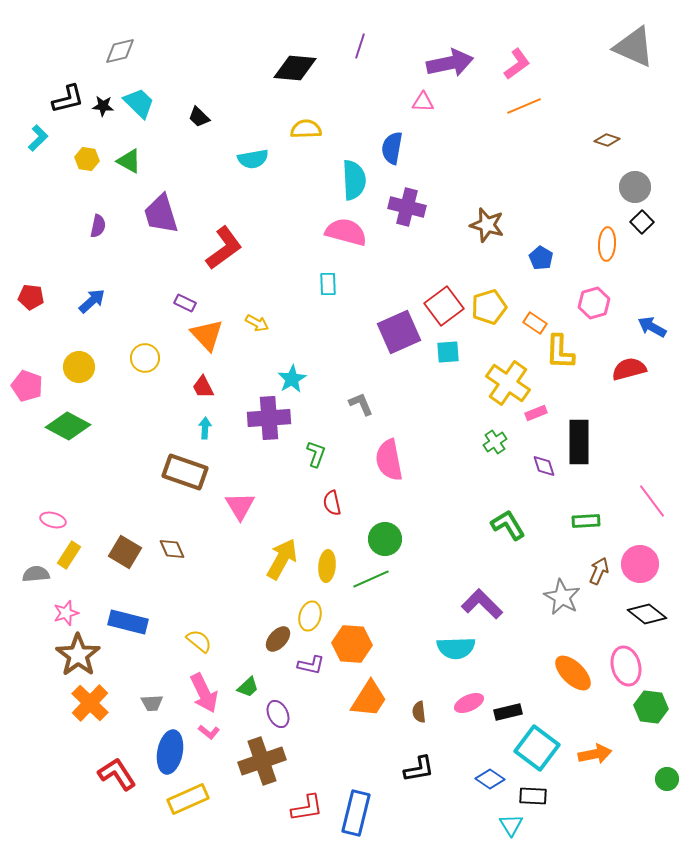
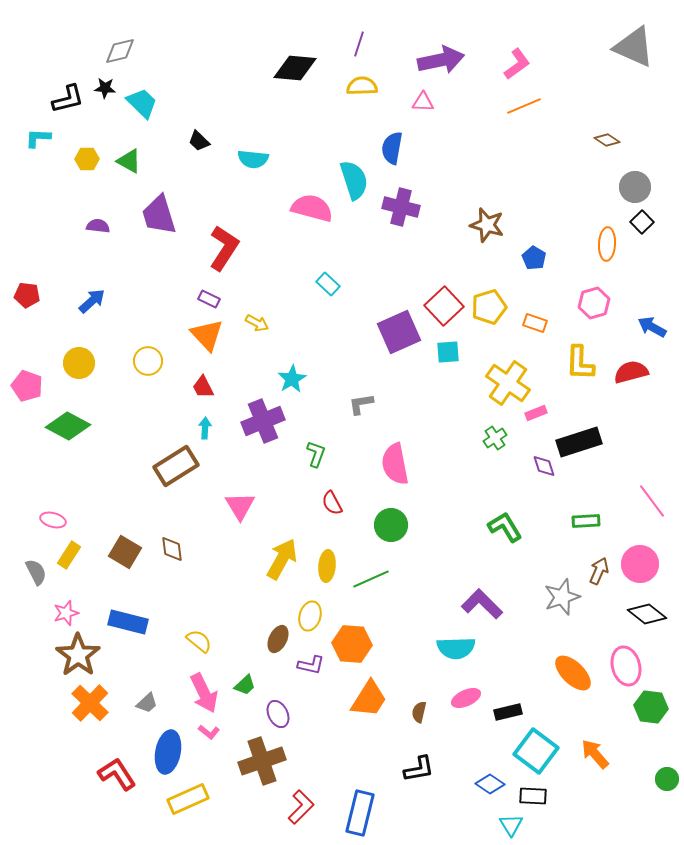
purple line at (360, 46): moved 1 px left, 2 px up
purple arrow at (450, 63): moved 9 px left, 3 px up
cyan trapezoid at (139, 103): moved 3 px right
black star at (103, 106): moved 2 px right, 18 px up
black trapezoid at (199, 117): moved 24 px down
yellow semicircle at (306, 129): moved 56 px right, 43 px up
cyan L-shape at (38, 138): rotated 132 degrees counterclockwise
brown diamond at (607, 140): rotated 15 degrees clockwise
yellow hexagon at (87, 159): rotated 10 degrees counterclockwise
cyan semicircle at (253, 159): rotated 16 degrees clockwise
cyan semicircle at (354, 180): rotated 15 degrees counterclockwise
purple cross at (407, 207): moved 6 px left
purple trapezoid at (161, 214): moved 2 px left, 1 px down
purple semicircle at (98, 226): rotated 95 degrees counterclockwise
pink semicircle at (346, 232): moved 34 px left, 24 px up
red L-shape at (224, 248): rotated 21 degrees counterclockwise
blue pentagon at (541, 258): moved 7 px left
cyan rectangle at (328, 284): rotated 45 degrees counterclockwise
red pentagon at (31, 297): moved 4 px left, 2 px up
purple rectangle at (185, 303): moved 24 px right, 4 px up
red square at (444, 306): rotated 6 degrees counterclockwise
orange rectangle at (535, 323): rotated 15 degrees counterclockwise
yellow L-shape at (560, 352): moved 20 px right, 11 px down
yellow circle at (145, 358): moved 3 px right, 3 px down
yellow circle at (79, 367): moved 4 px up
red semicircle at (629, 369): moved 2 px right, 3 px down
gray L-shape at (361, 404): rotated 76 degrees counterclockwise
purple cross at (269, 418): moved 6 px left, 3 px down; rotated 18 degrees counterclockwise
green cross at (495, 442): moved 4 px up
black rectangle at (579, 442): rotated 72 degrees clockwise
pink semicircle at (389, 460): moved 6 px right, 4 px down
brown rectangle at (185, 472): moved 9 px left, 6 px up; rotated 51 degrees counterclockwise
red semicircle at (332, 503): rotated 15 degrees counterclockwise
green L-shape at (508, 525): moved 3 px left, 2 px down
green circle at (385, 539): moved 6 px right, 14 px up
brown diamond at (172, 549): rotated 16 degrees clockwise
gray semicircle at (36, 574): moved 2 px up; rotated 68 degrees clockwise
gray star at (562, 597): rotated 24 degrees clockwise
brown ellipse at (278, 639): rotated 16 degrees counterclockwise
green trapezoid at (248, 687): moved 3 px left, 2 px up
gray trapezoid at (152, 703): moved 5 px left; rotated 40 degrees counterclockwise
pink ellipse at (469, 703): moved 3 px left, 5 px up
brown semicircle at (419, 712): rotated 20 degrees clockwise
cyan square at (537, 748): moved 1 px left, 3 px down
blue ellipse at (170, 752): moved 2 px left
orange arrow at (595, 754): rotated 120 degrees counterclockwise
blue diamond at (490, 779): moved 5 px down
red L-shape at (307, 808): moved 6 px left, 1 px up; rotated 36 degrees counterclockwise
blue rectangle at (356, 813): moved 4 px right
